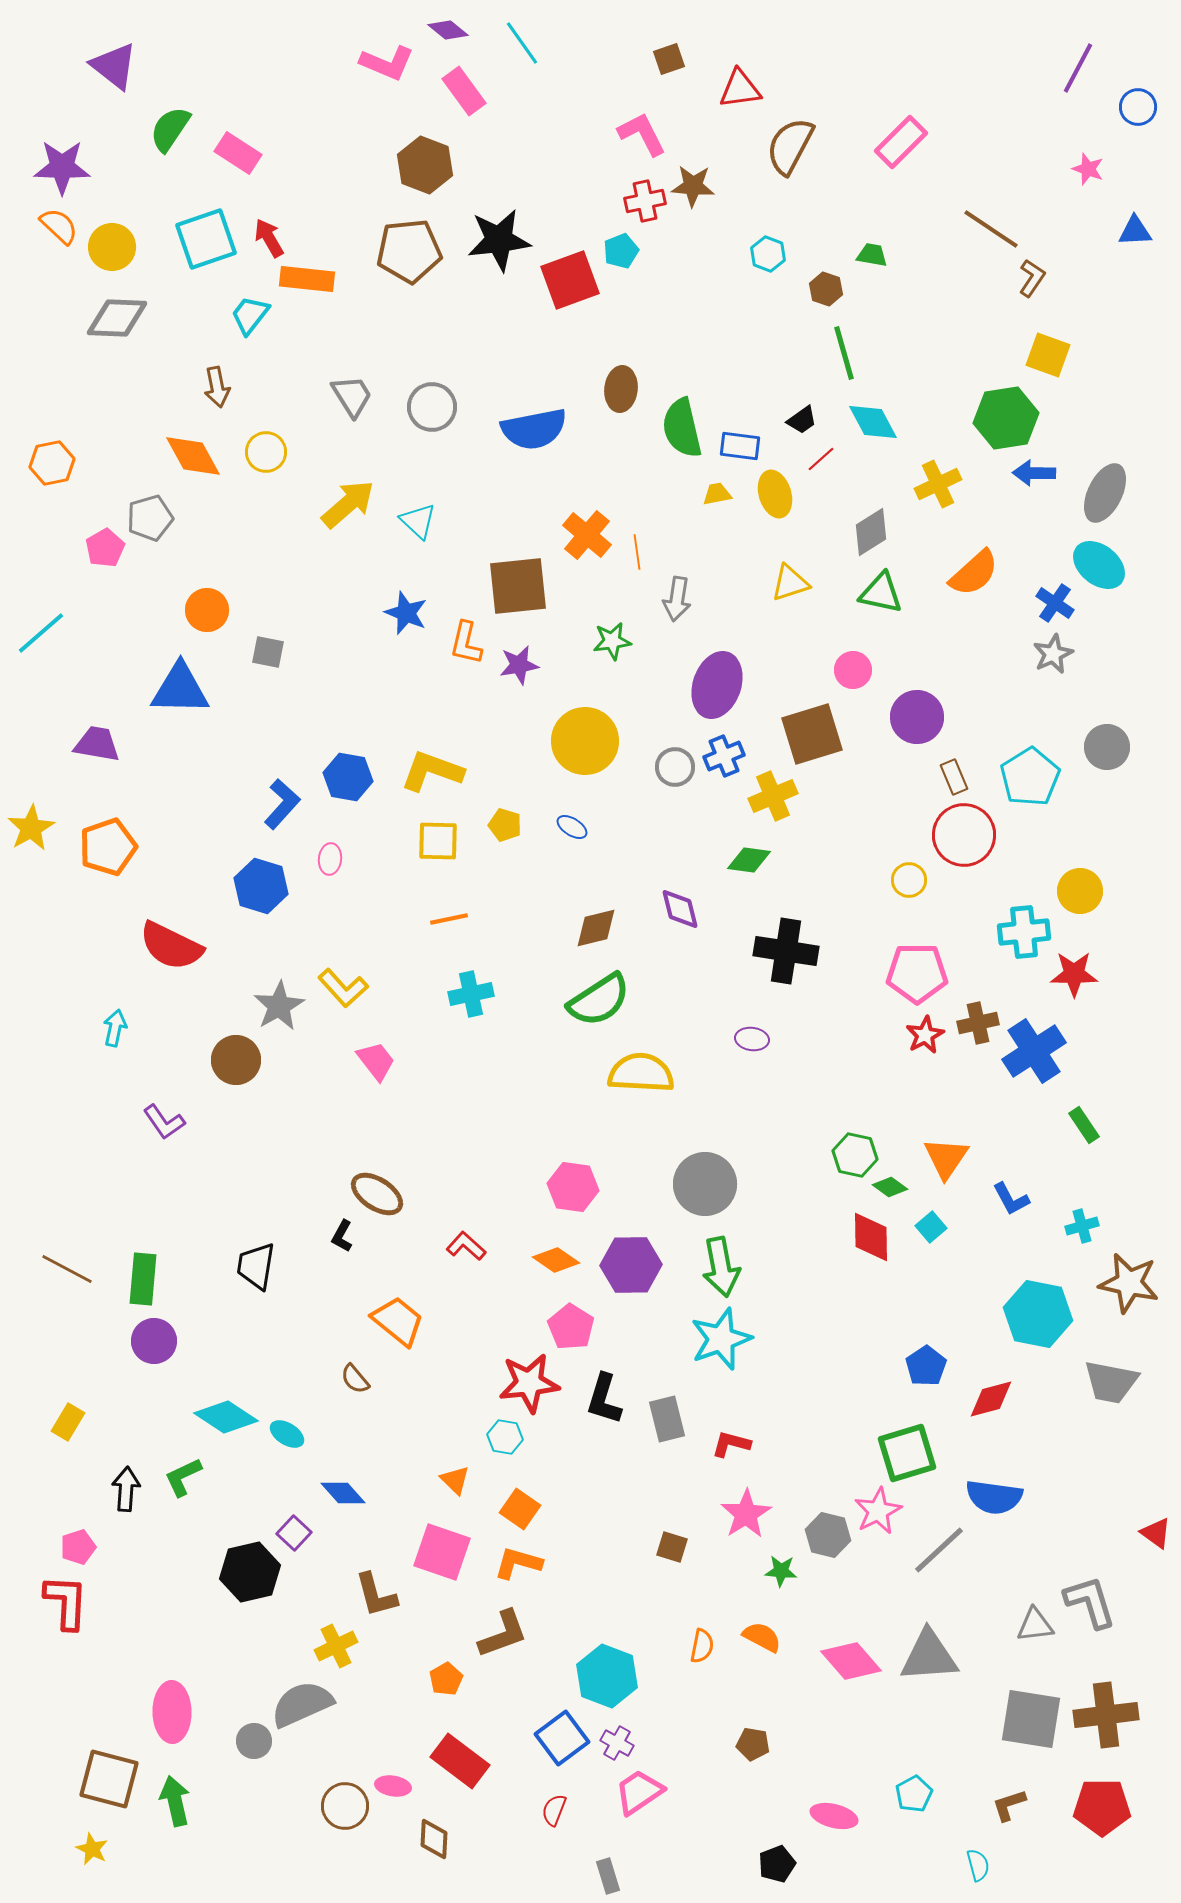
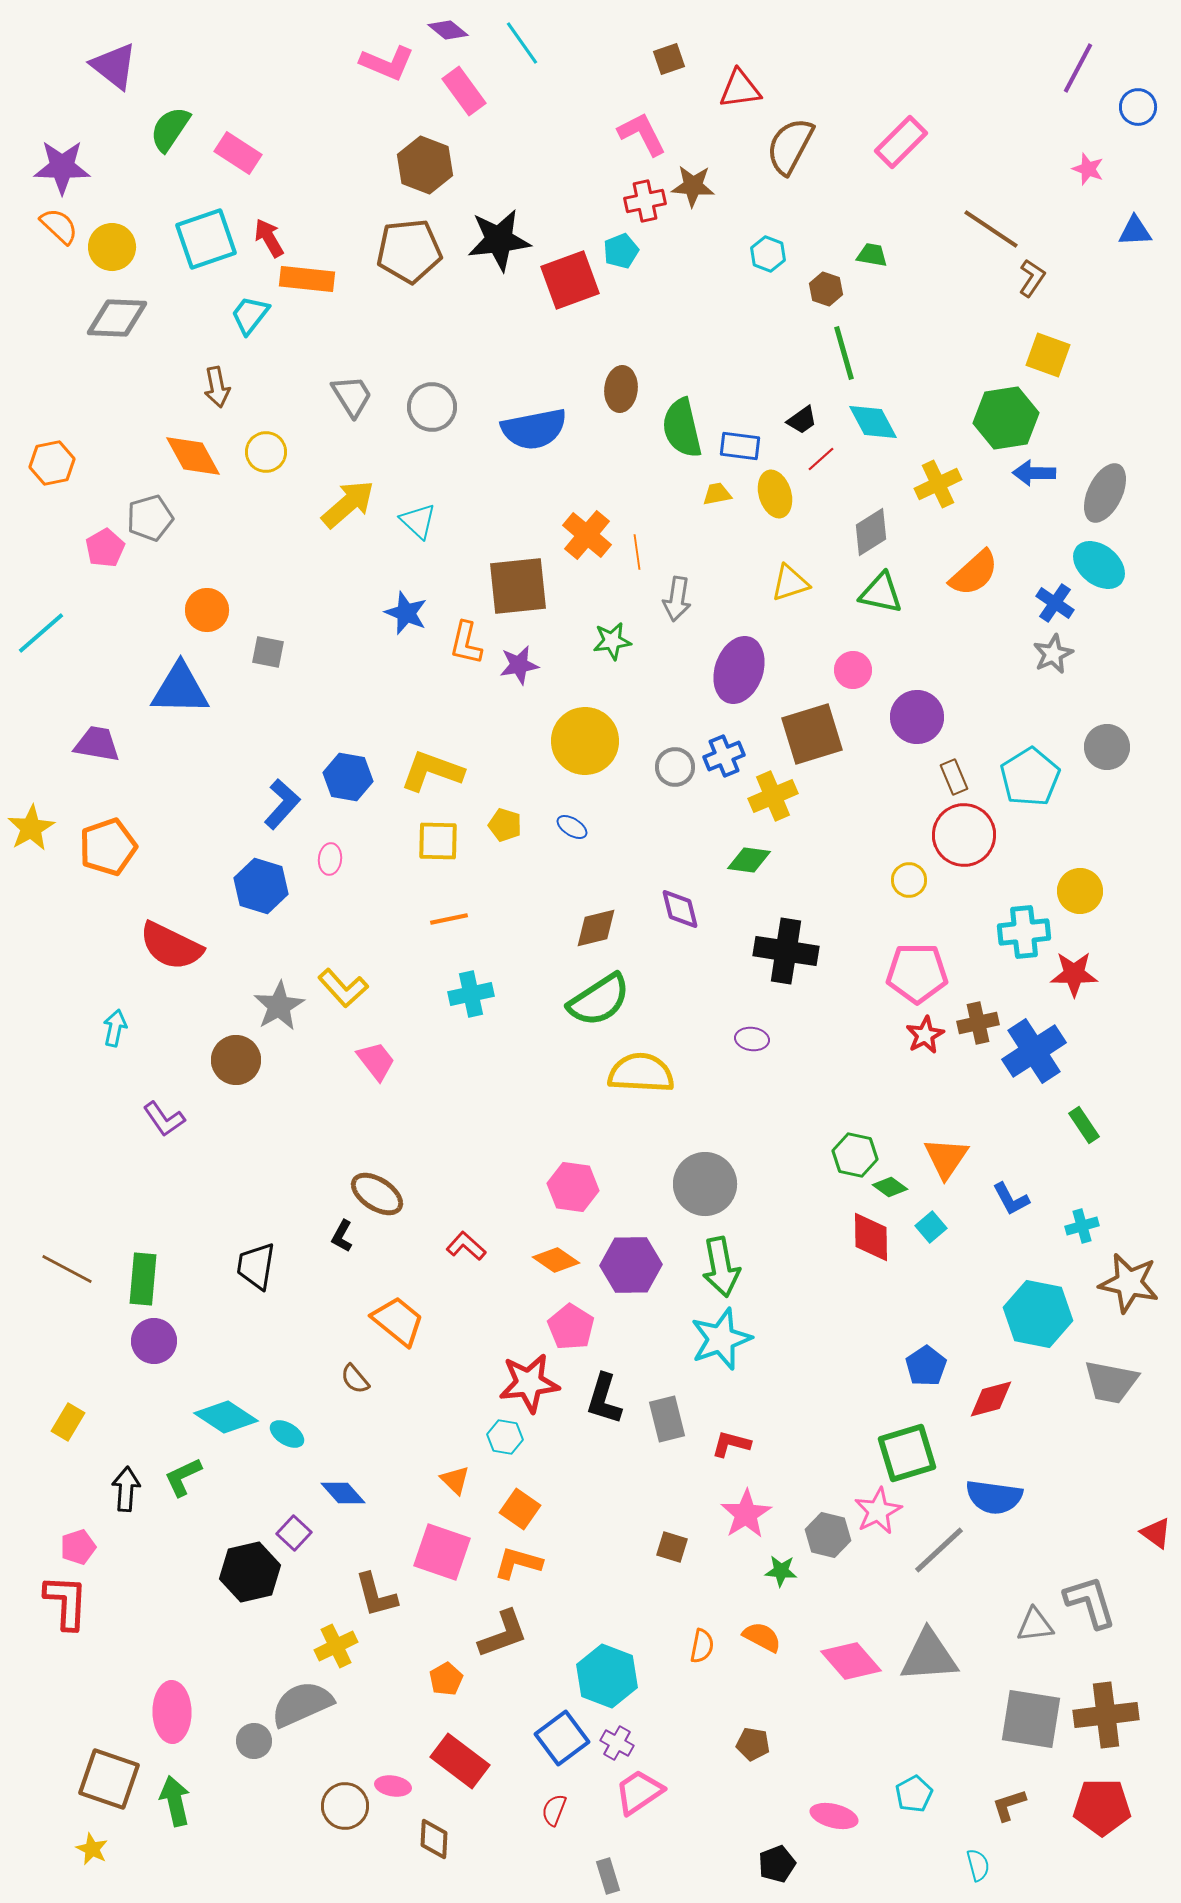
purple ellipse at (717, 685): moved 22 px right, 15 px up
purple L-shape at (164, 1122): moved 3 px up
brown square at (109, 1779): rotated 4 degrees clockwise
